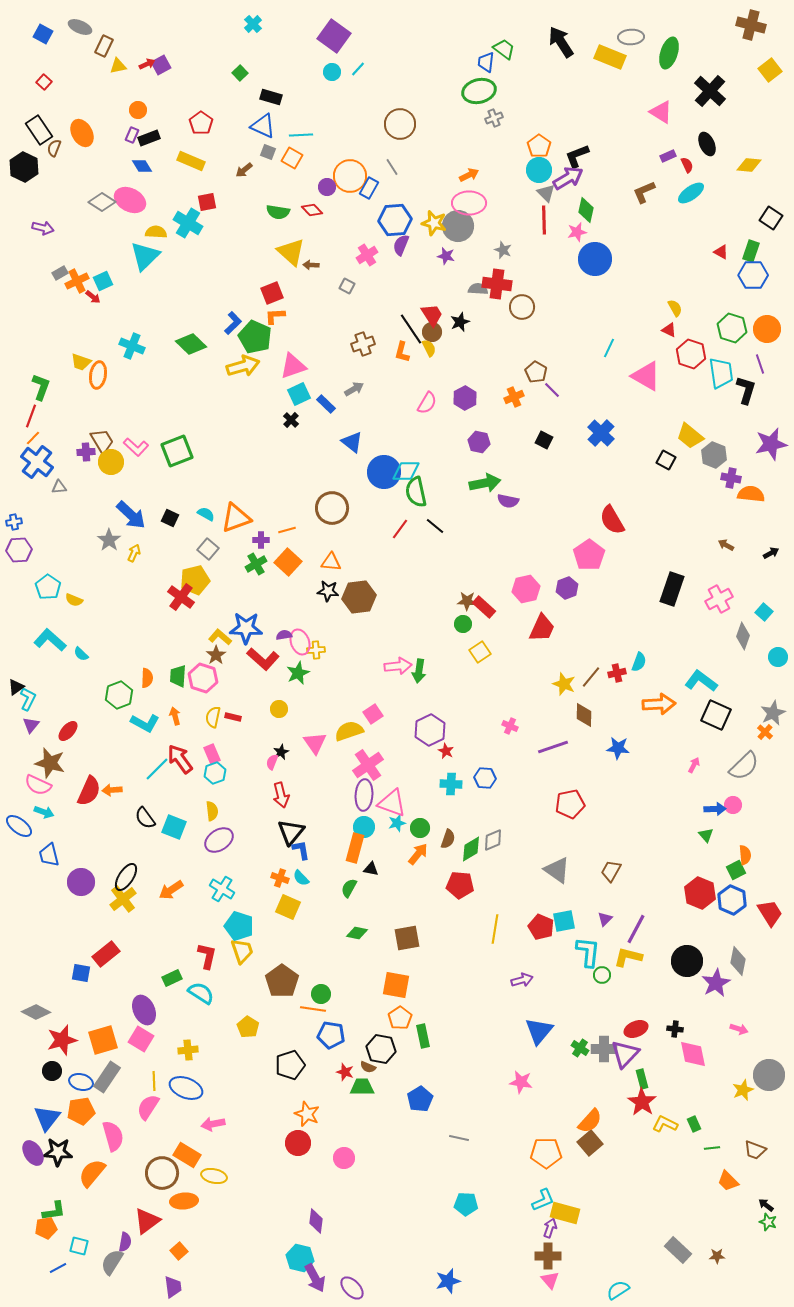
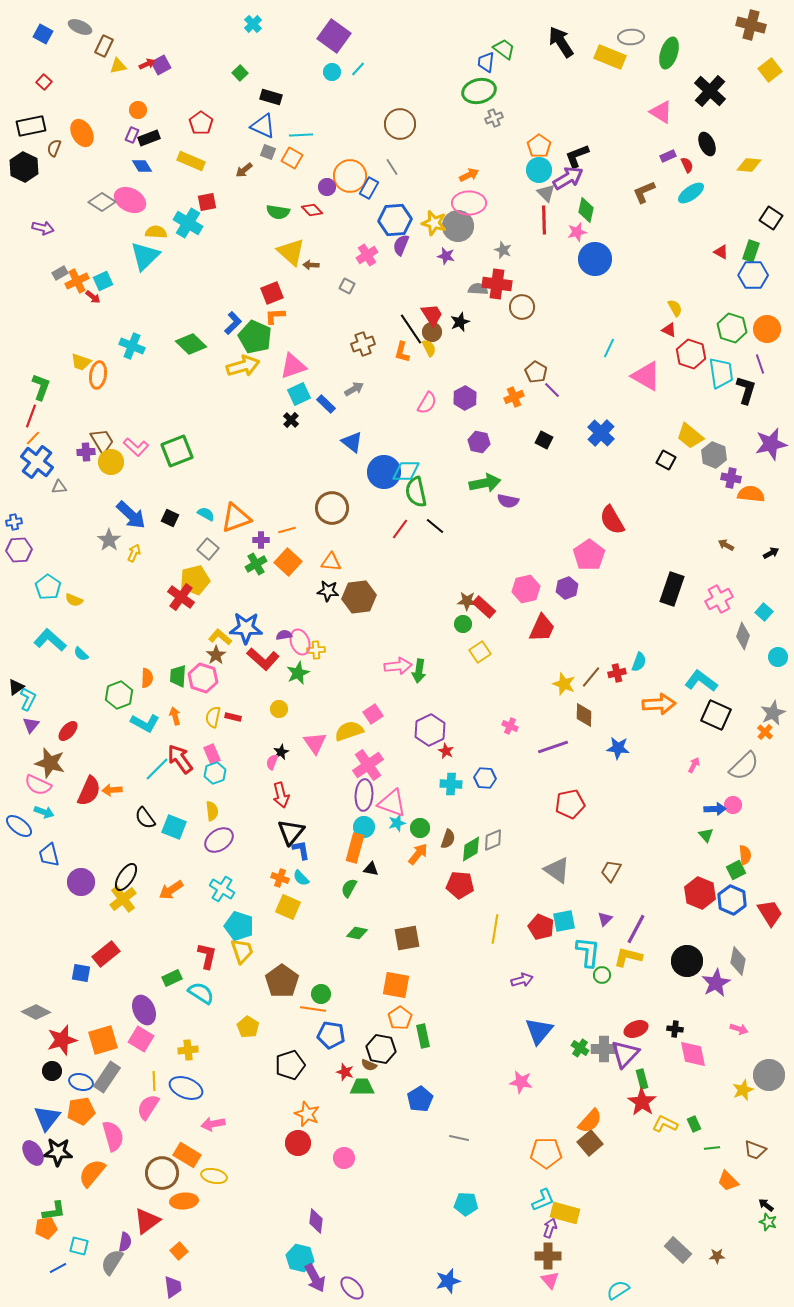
black rectangle at (39, 130): moved 8 px left, 4 px up; rotated 68 degrees counterclockwise
brown semicircle at (368, 1067): moved 1 px right, 2 px up
